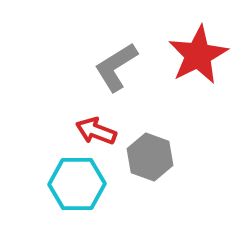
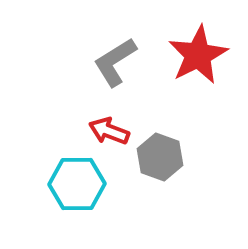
gray L-shape: moved 1 px left, 5 px up
red arrow: moved 13 px right
gray hexagon: moved 10 px right
